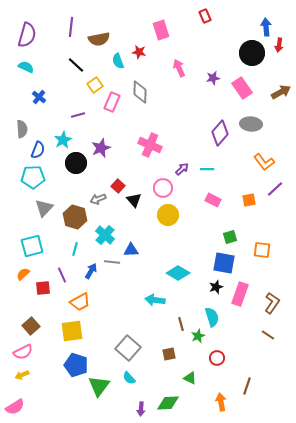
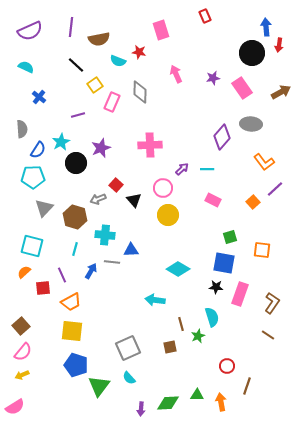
purple semicircle at (27, 35): moved 3 px right, 4 px up; rotated 50 degrees clockwise
cyan semicircle at (118, 61): rotated 49 degrees counterclockwise
pink arrow at (179, 68): moved 3 px left, 6 px down
purple diamond at (220, 133): moved 2 px right, 4 px down
cyan star at (63, 140): moved 2 px left, 2 px down
pink cross at (150, 145): rotated 25 degrees counterclockwise
blue semicircle at (38, 150): rotated 12 degrees clockwise
red square at (118, 186): moved 2 px left, 1 px up
orange square at (249, 200): moved 4 px right, 2 px down; rotated 32 degrees counterclockwise
cyan cross at (105, 235): rotated 36 degrees counterclockwise
cyan square at (32, 246): rotated 30 degrees clockwise
cyan diamond at (178, 273): moved 4 px up
orange semicircle at (23, 274): moved 1 px right, 2 px up
black star at (216, 287): rotated 24 degrees clockwise
orange trapezoid at (80, 302): moved 9 px left
brown square at (31, 326): moved 10 px left
yellow square at (72, 331): rotated 15 degrees clockwise
gray square at (128, 348): rotated 25 degrees clockwise
pink semicircle at (23, 352): rotated 24 degrees counterclockwise
brown square at (169, 354): moved 1 px right, 7 px up
red circle at (217, 358): moved 10 px right, 8 px down
green triangle at (190, 378): moved 7 px right, 17 px down; rotated 24 degrees counterclockwise
